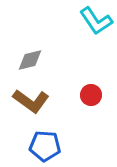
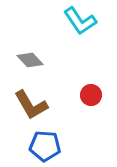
cyan L-shape: moved 16 px left
gray diamond: rotated 60 degrees clockwise
brown L-shape: moved 4 px down; rotated 24 degrees clockwise
